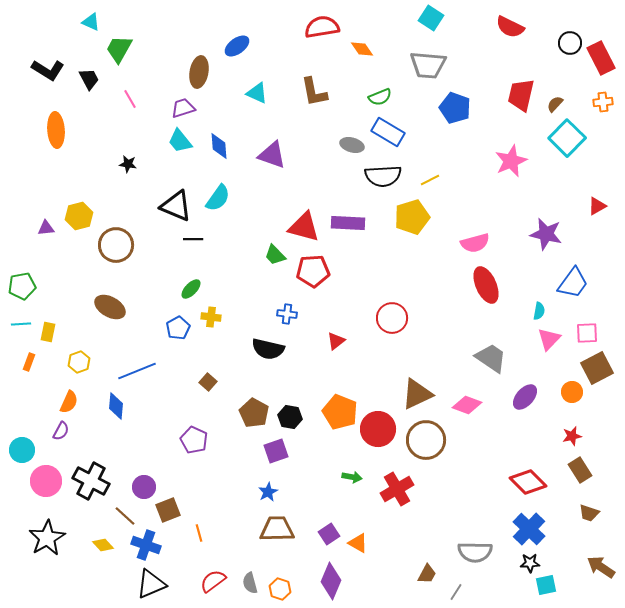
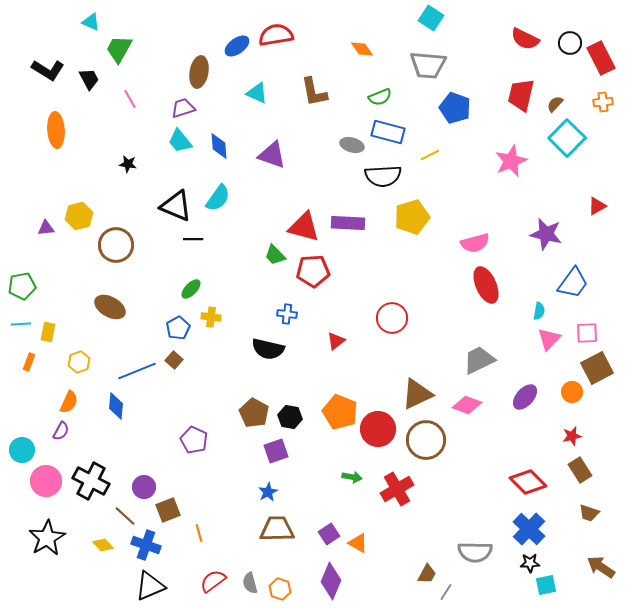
red semicircle at (322, 27): moved 46 px left, 8 px down
red semicircle at (510, 27): moved 15 px right, 12 px down
blue rectangle at (388, 132): rotated 16 degrees counterclockwise
yellow line at (430, 180): moved 25 px up
gray trapezoid at (491, 358): moved 12 px left, 2 px down; rotated 60 degrees counterclockwise
brown square at (208, 382): moved 34 px left, 22 px up
black triangle at (151, 584): moved 1 px left, 2 px down
gray line at (456, 592): moved 10 px left
